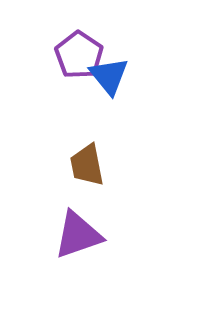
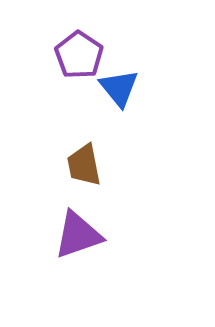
blue triangle: moved 10 px right, 12 px down
brown trapezoid: moved 3 px left
